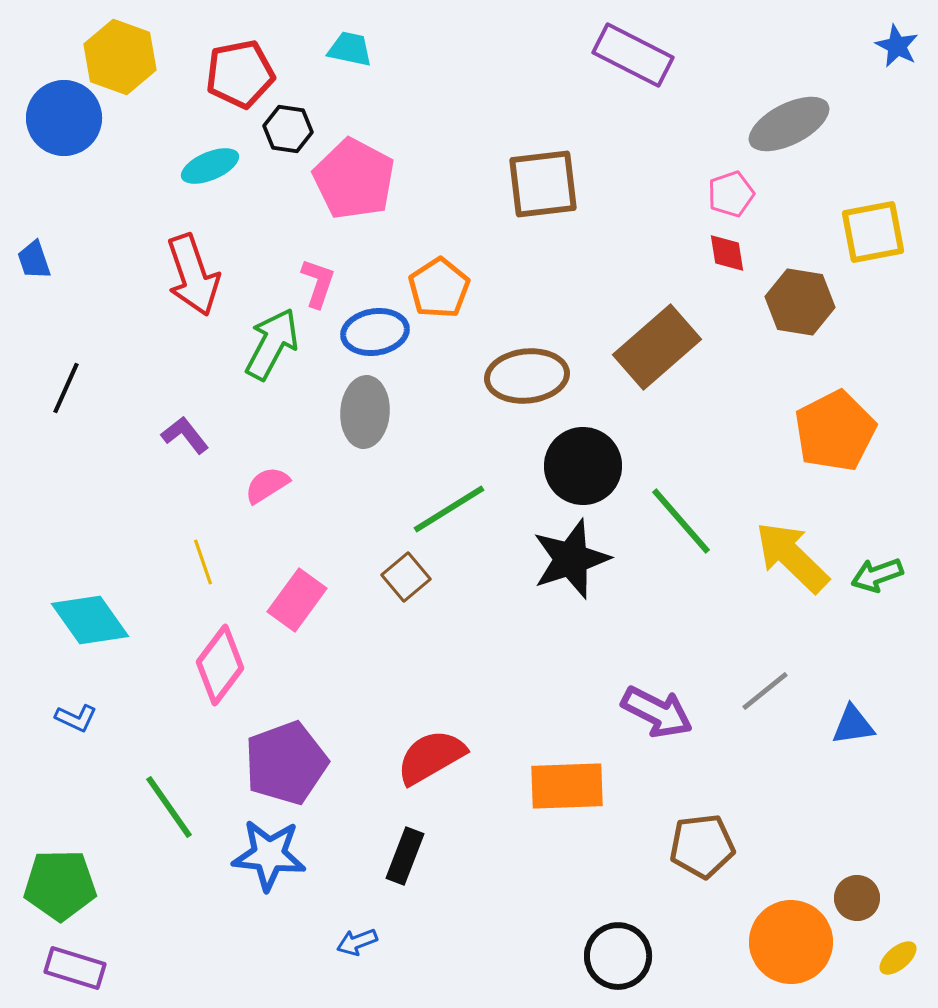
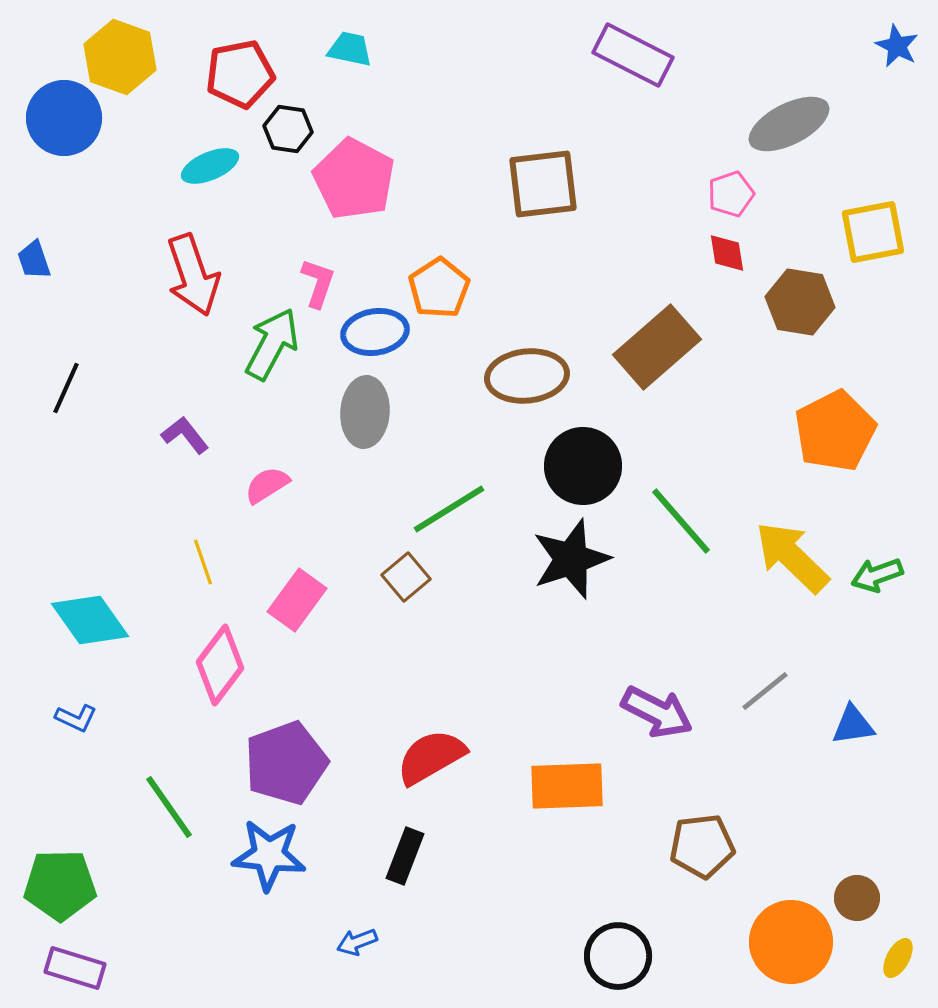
yellow ellipse at (898, 958): rotated 21 degrees counterclockwise
